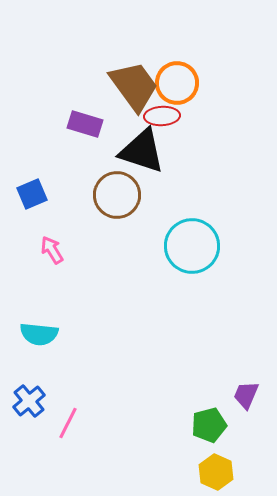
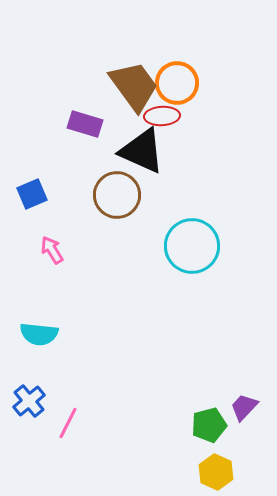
black triangle: rotated 6 degrees clockwise
purple trapezoid: moved 2 px left, 12 px down; rotated 20 degrees clockwise
